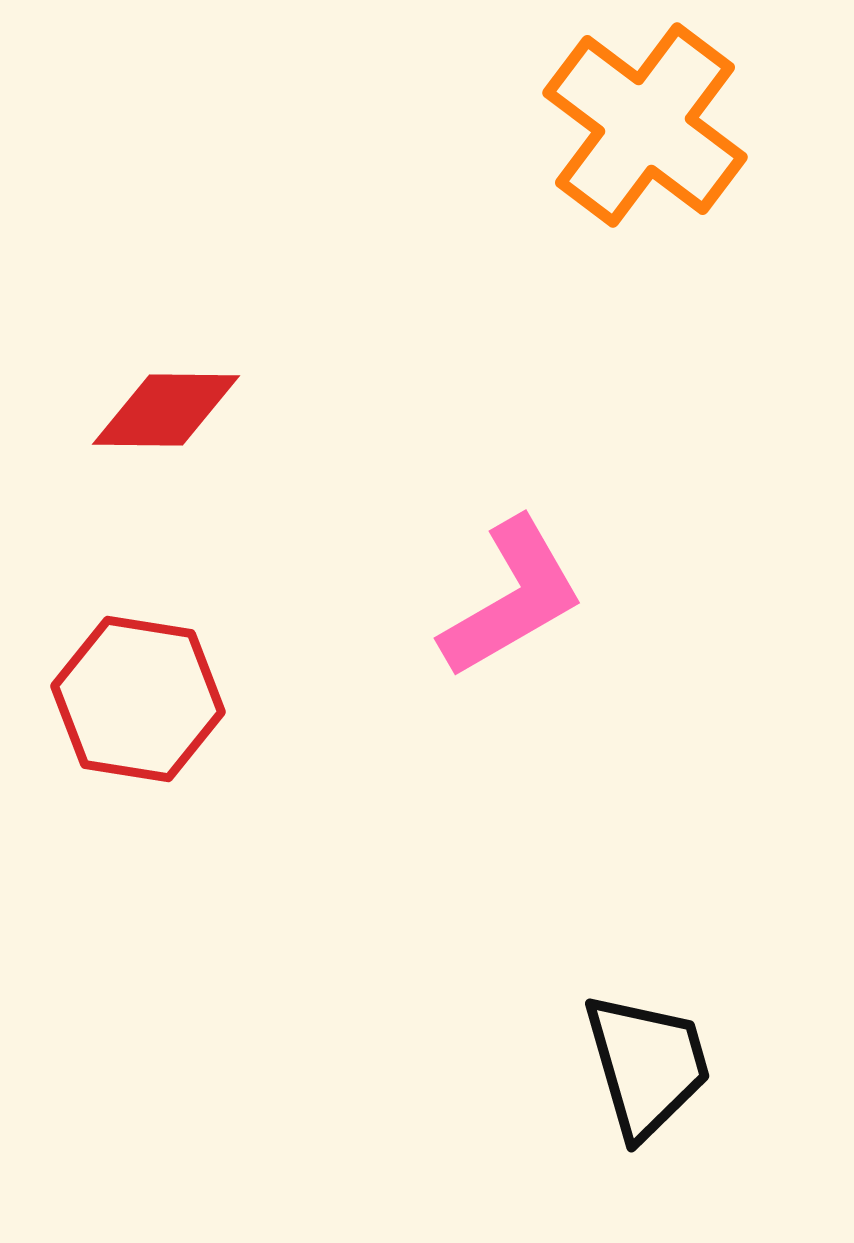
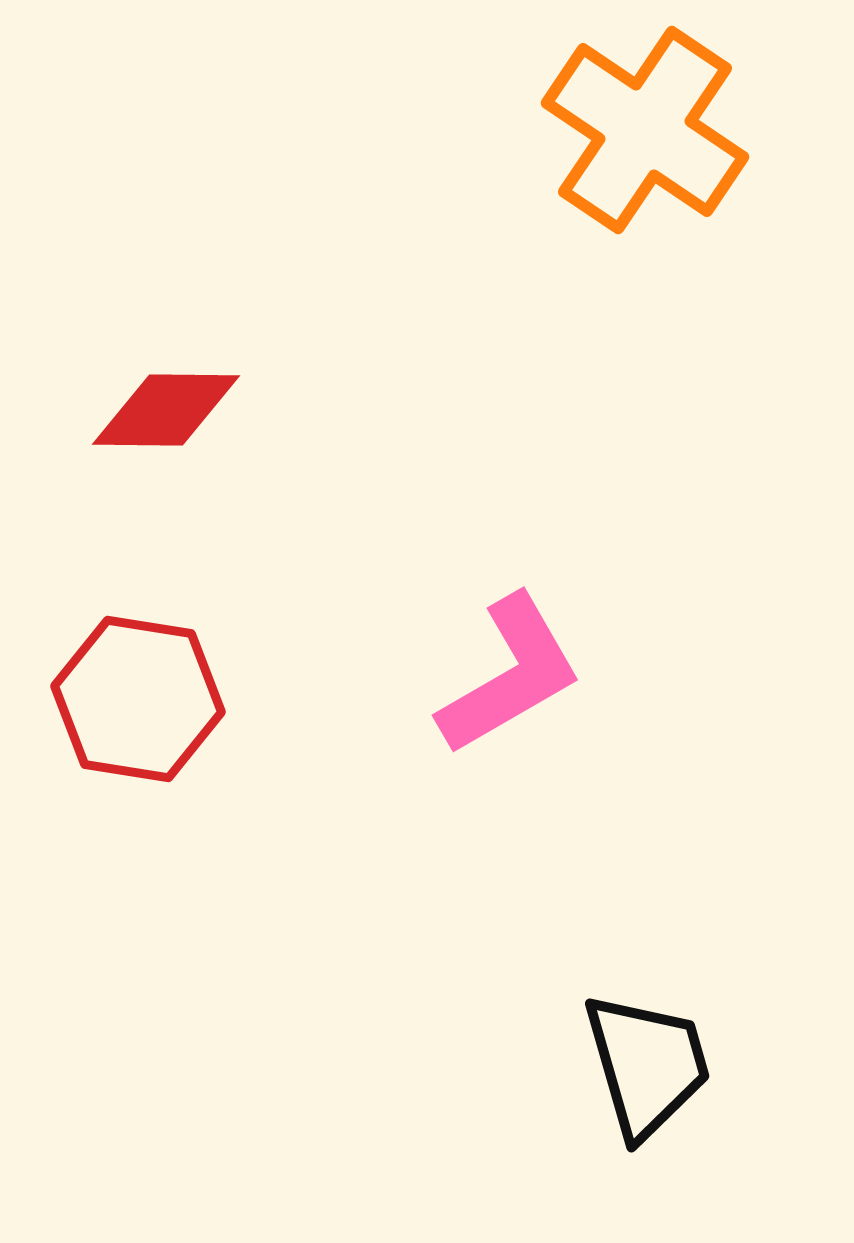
orange cross: moved 5 px down; rotated 3 degrees counterclockwise
pink L-shape: moved 2 px left, 77 px down
